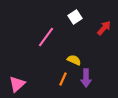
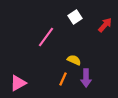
red arrow: moved 1 px right, 3 px up
pink triangle: moved 1 px right, 1 px up; rotated 12 degrees clockwise
